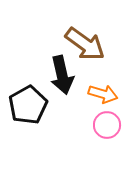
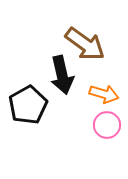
orange arrow: moved 1 px right
